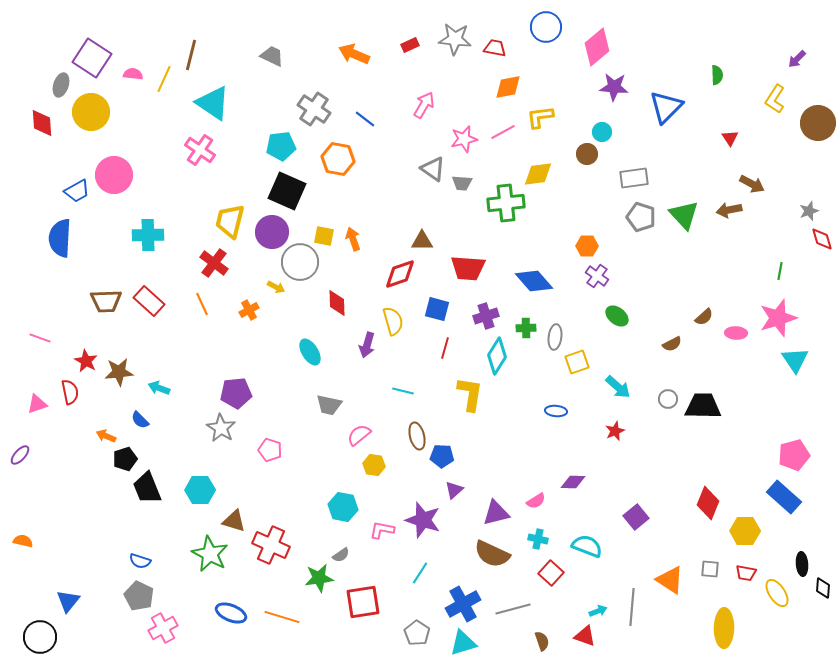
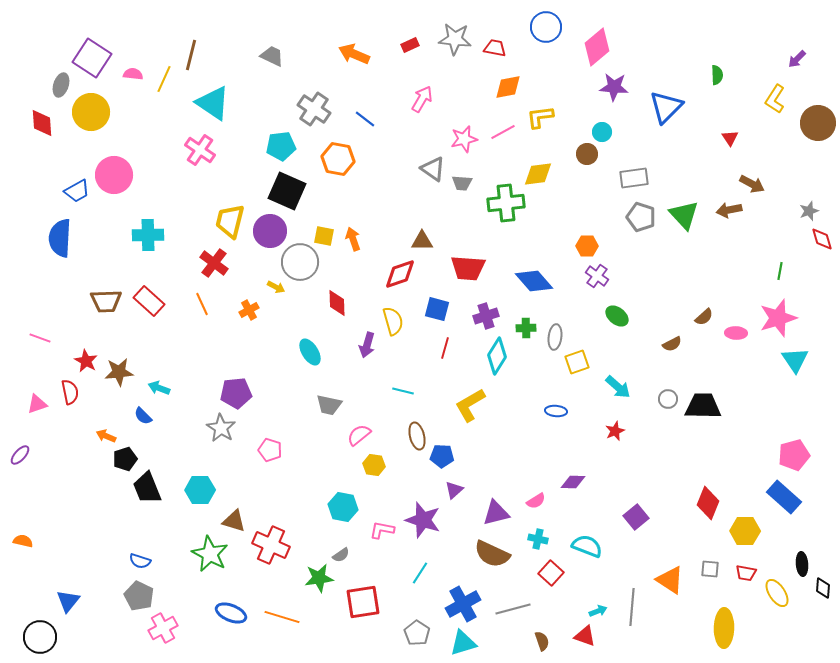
pink arrow at (424, 105): moved 2 px left, 6 px up
purple circle at (272, 232): moved 2 px left, 1 px up
yellow L-shape at (470, 394): moved 11 px down; rotated 129 degrees counterclockwise
blue semicircle at (140, 420): moved 3 px right, 4 px up
